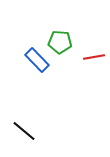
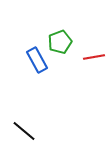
green pentagon: rotated 25 degrees counterclockwise
blue rectangle: rotated 15 degrees clockwise
